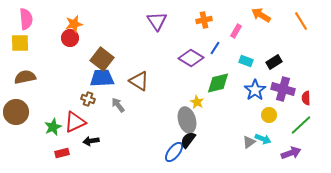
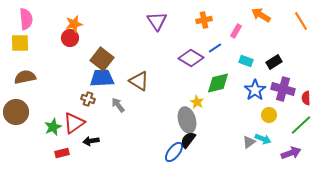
blue line: rotated 24 degrees clockwise
red triangle: moved 1 px left, 1 px down; rotated 10 degrees counterclockwise
